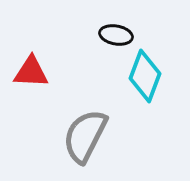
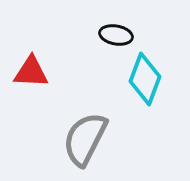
cyan diamond: moved 3 px down
gray semicircle: moved 3 px down
